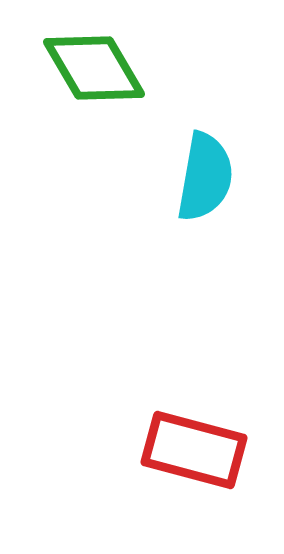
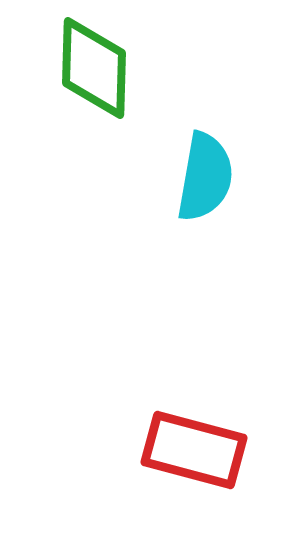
green diamond: rotated 32 degrees clockwise
